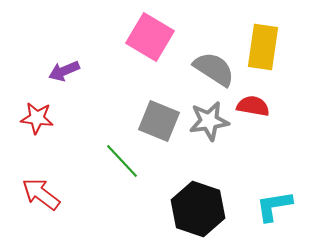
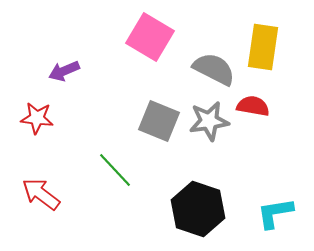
gray semicircle: rotated 6 degrees counterclockwise
green line: moved 7 px left, 9 px down
cyan L-shape: moved 1 px right, 7 px down
